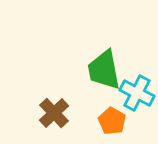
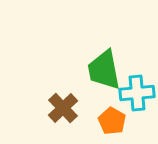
cyan cross: rotated 32 degrees counterclockwise
brown cross: moved 9 px right, 5 px up
